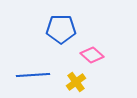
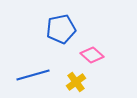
blue pentagon: rotated 12 degrees counterclockwise
blue line: rotated 12 degrees counterclockwise
